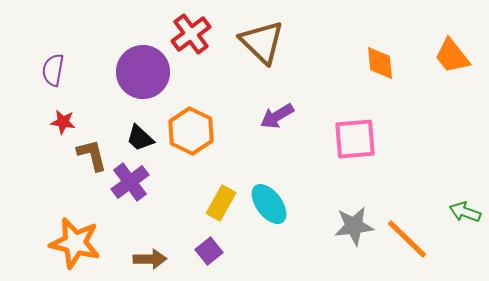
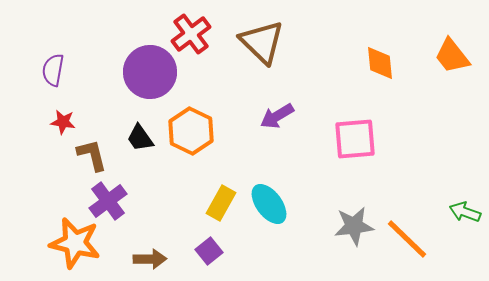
purple circle: moved 7 px right
black trapezoid: rotated 12 degrees clockwise
purple cross: moved 22 px left, 19 px down
